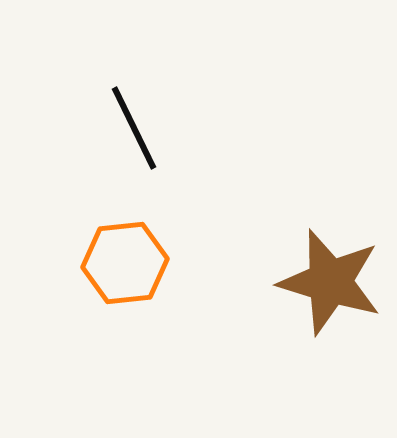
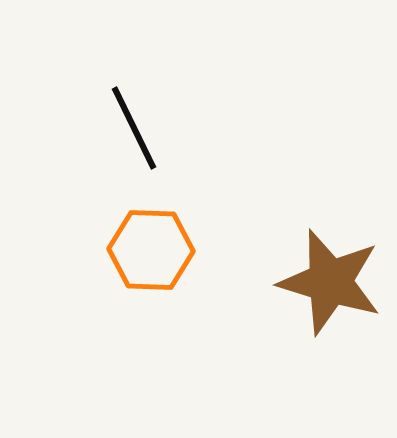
orange hexagon: moved 26 px right, 13 px up; rotated 8 degrees clockwise
